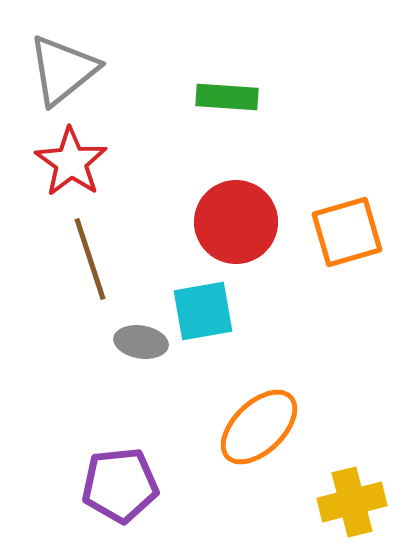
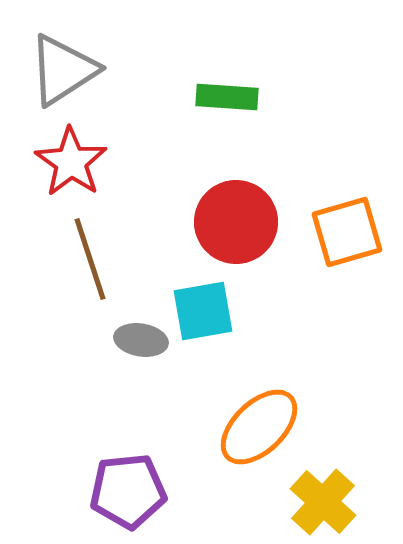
gray triangle: rotated 6 degrees clockwise
gray ellipse: moved 2 px up
purple pentagon: moved 8 px right, 6 px down
yellow cross: moved 29 px left; rotated 34 degrees counterclockwise
